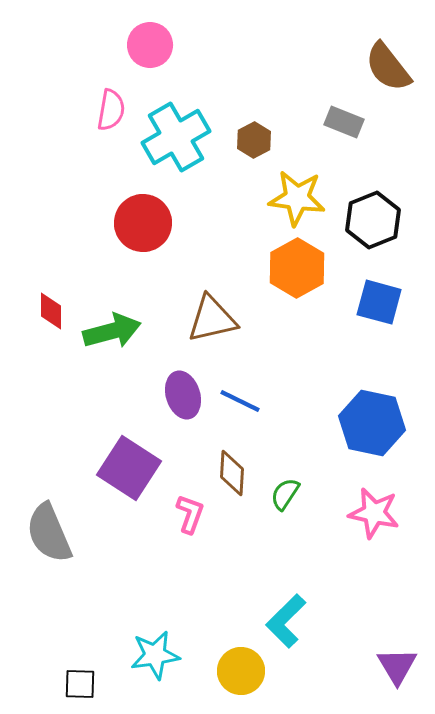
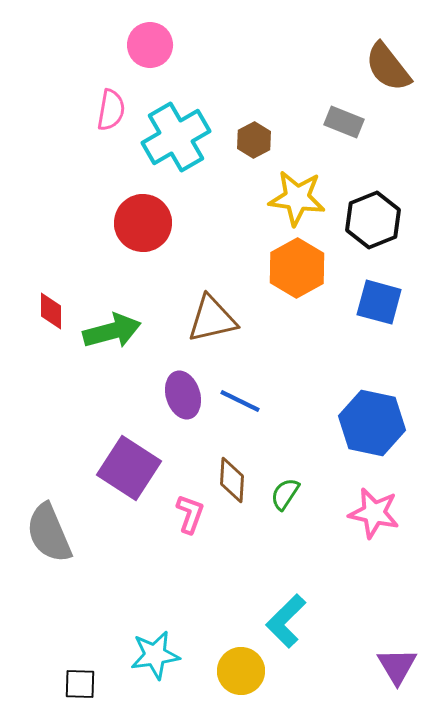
brown diamond: moved 7 px down
